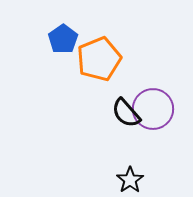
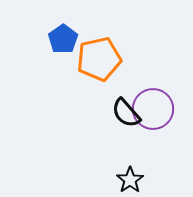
orange pentagon: rotated 9 degrees clockwise
